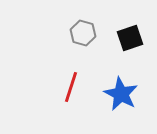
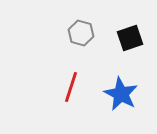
gray hexagon: moved 2 px left
